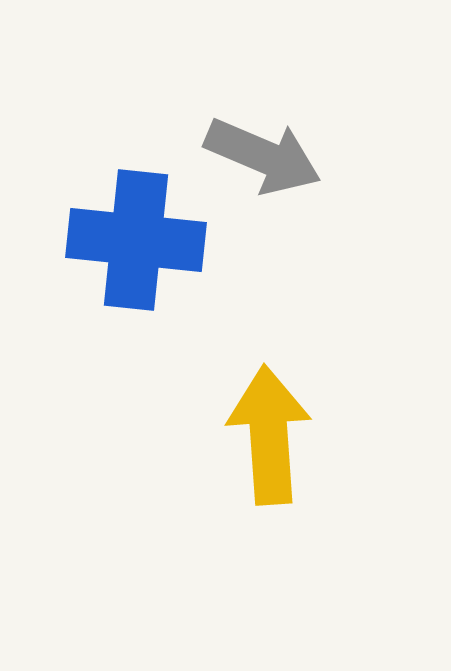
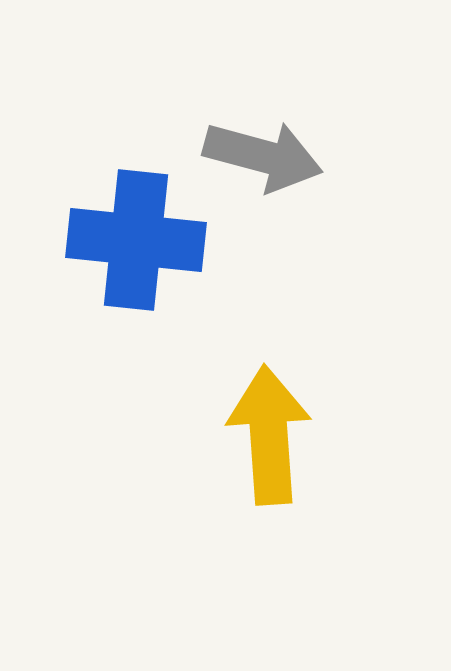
gray arrow: rotated 8 degrees counterclockwise
